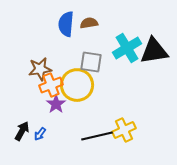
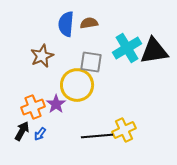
brown star: moved 2 px right, 13 px up; rotated 15 degrees counterclockwise
orange cross: moved 18 px left, 22 px down
black line: rotated 8 degrees clockwise
